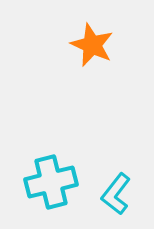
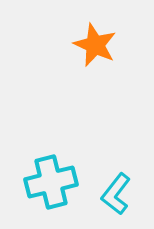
orange star: moved 3 px right
